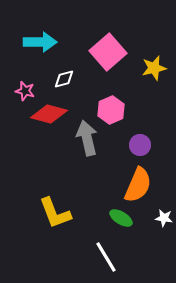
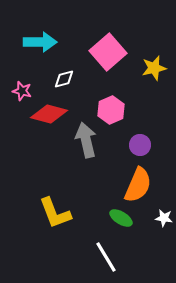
pink star: moved 3 px left
gray arrow: moved 1 px left, 2 px down
